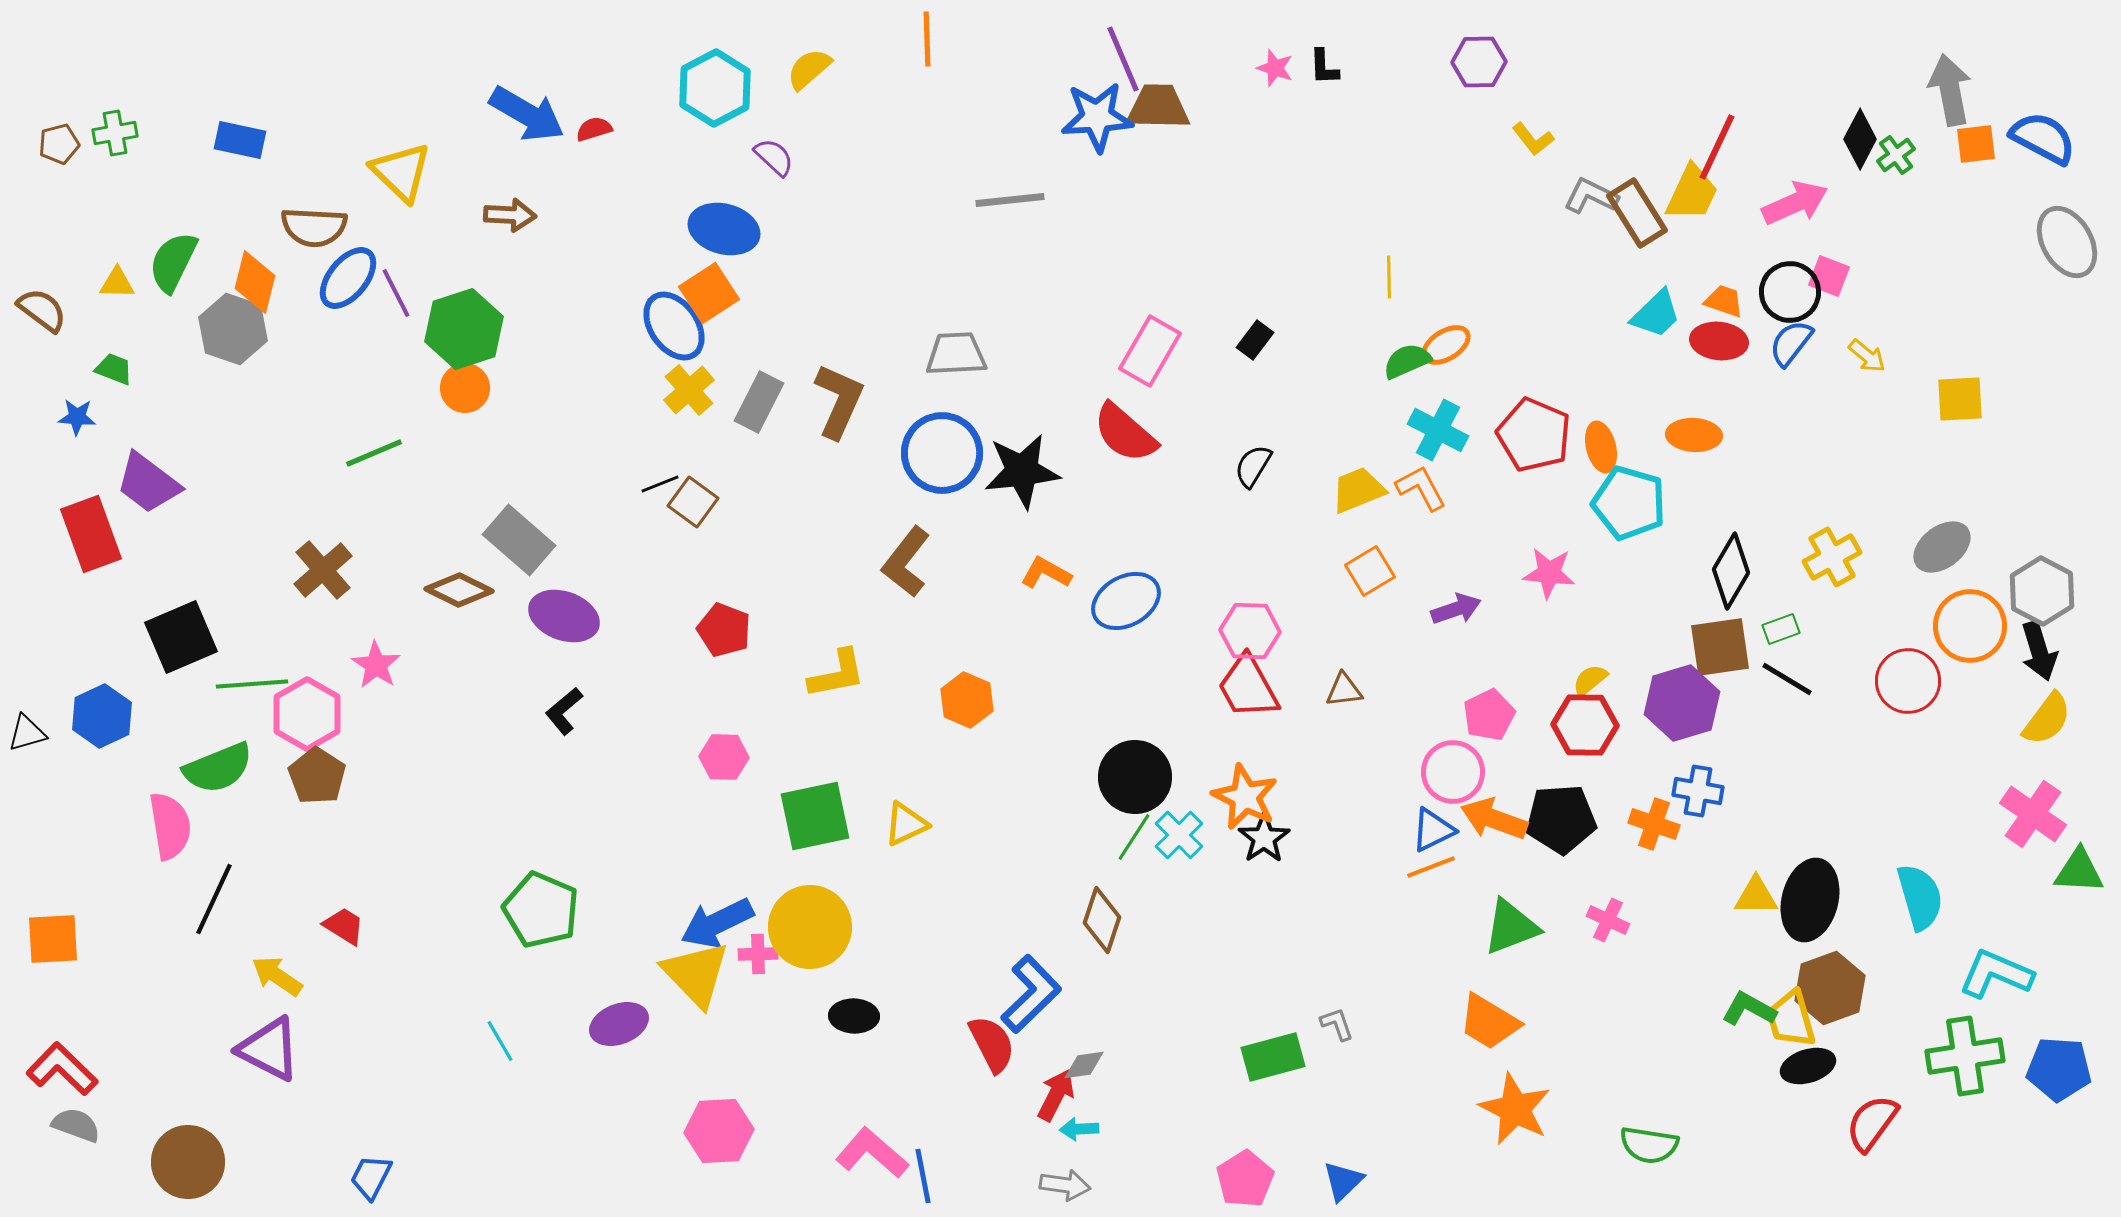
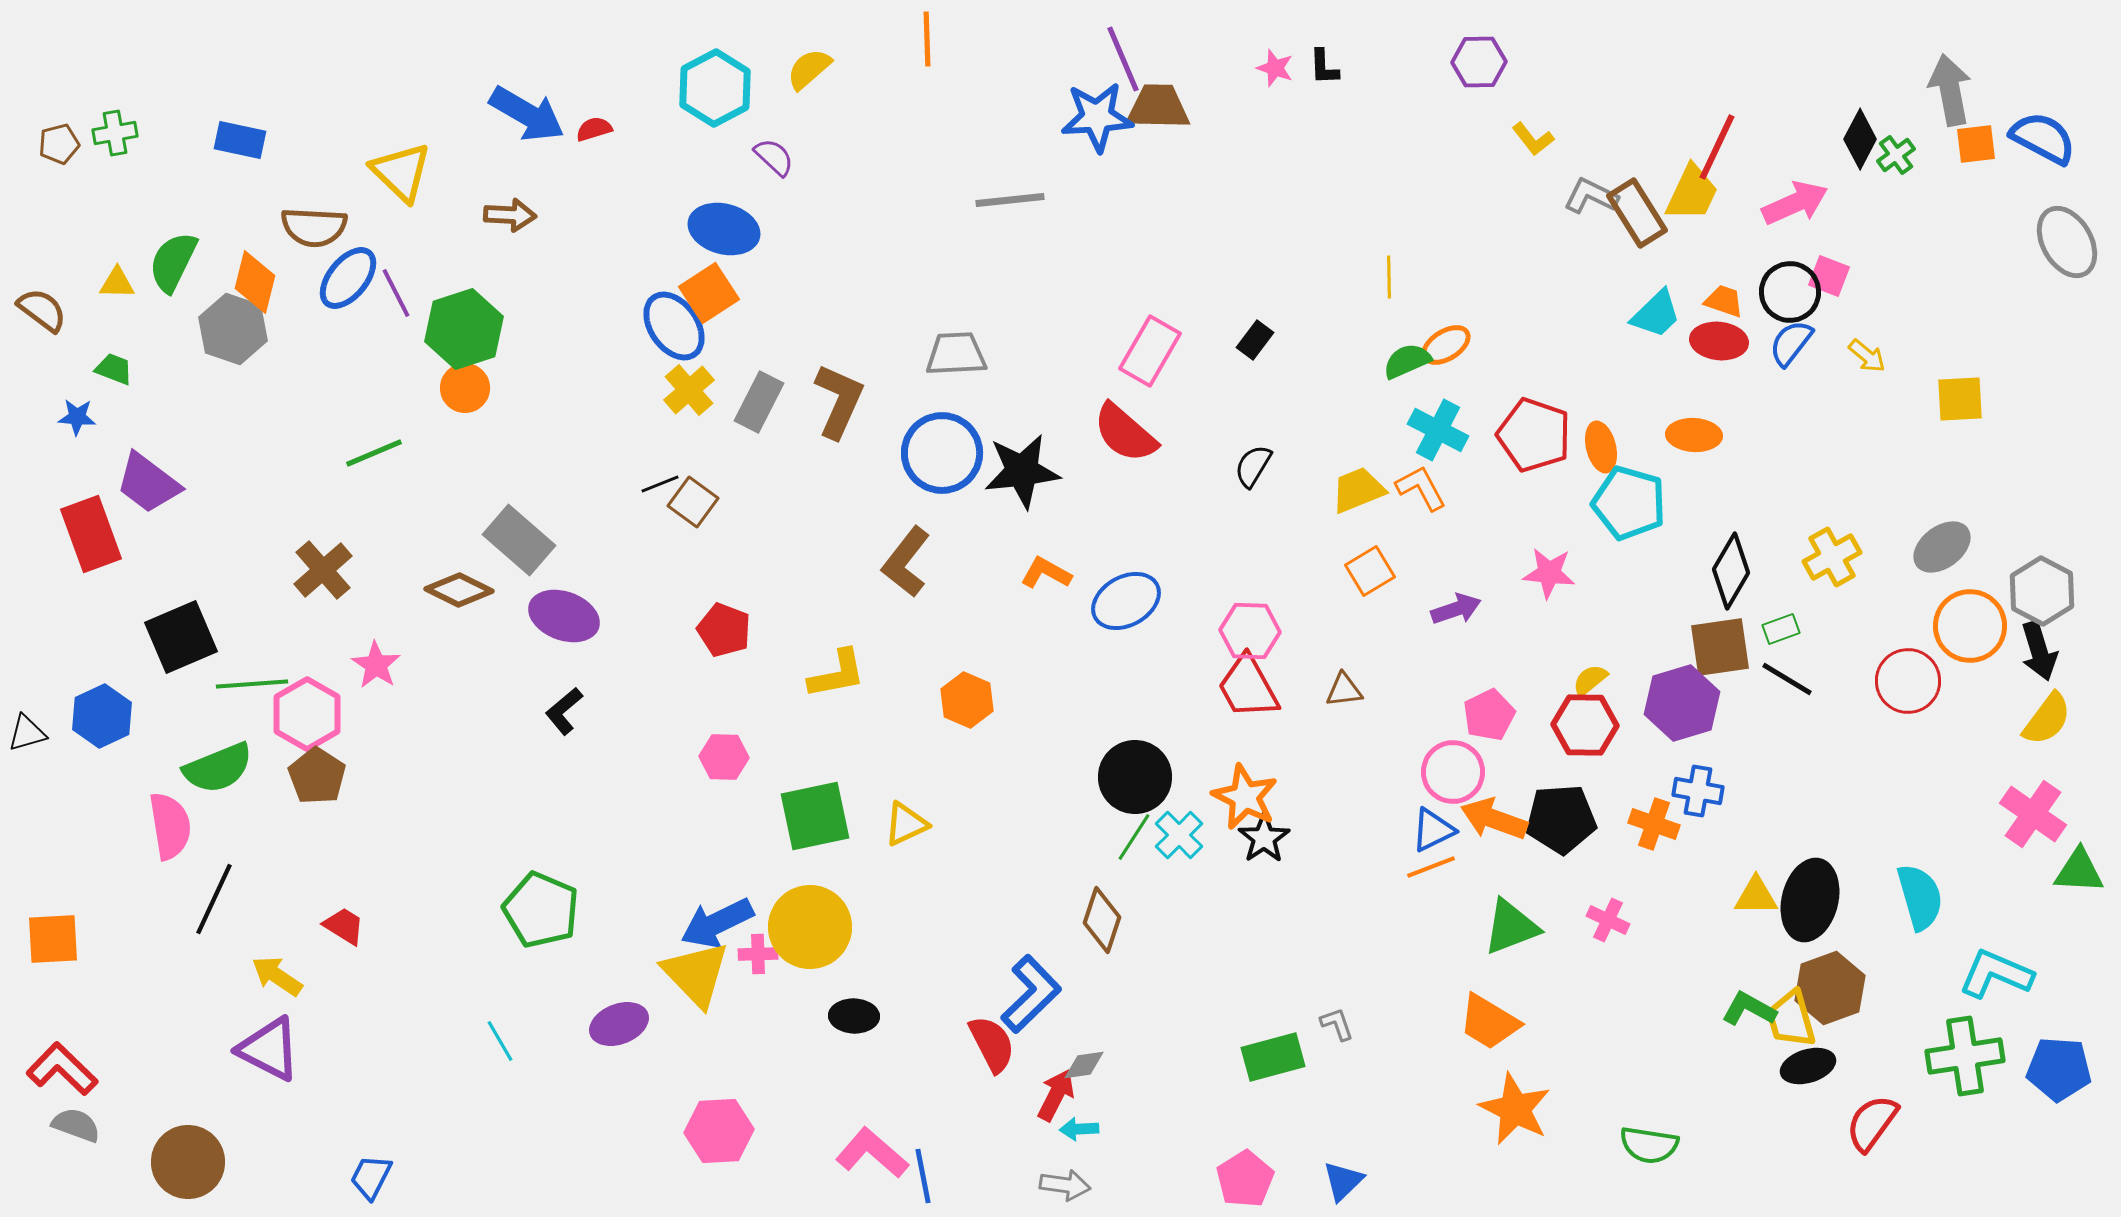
red pentagon at (1534, 435): rotated 4 degrees counterclockwise
